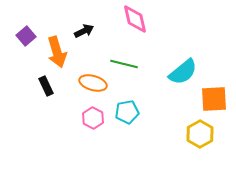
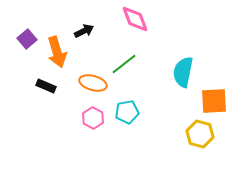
pink diamond: rotated 8 degrees counterclockwise
purple square: moved 1 px right, 3 px down
green line: rotated 52 degrees counterclockwise
cyan semicircle: rotated 140 degrees clockwise
black rectangle: rotated 42 degrees counterclockwise
orange square: moved 2 px down
yellow hexagon: rotated 16 degrees counterclockwise
